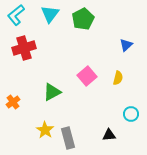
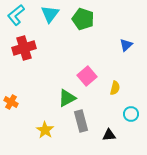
green pentagon: rotated 25 degrees counterclockwise
yellow semicircle: moved 3 px left, 10 px down
green triangle: moved 15 px right, 6 px down
orange cross: moved 2 px left; rotated 24 degrees counterclockwise
gray rectangle: moved 13 px right, 17 px up
